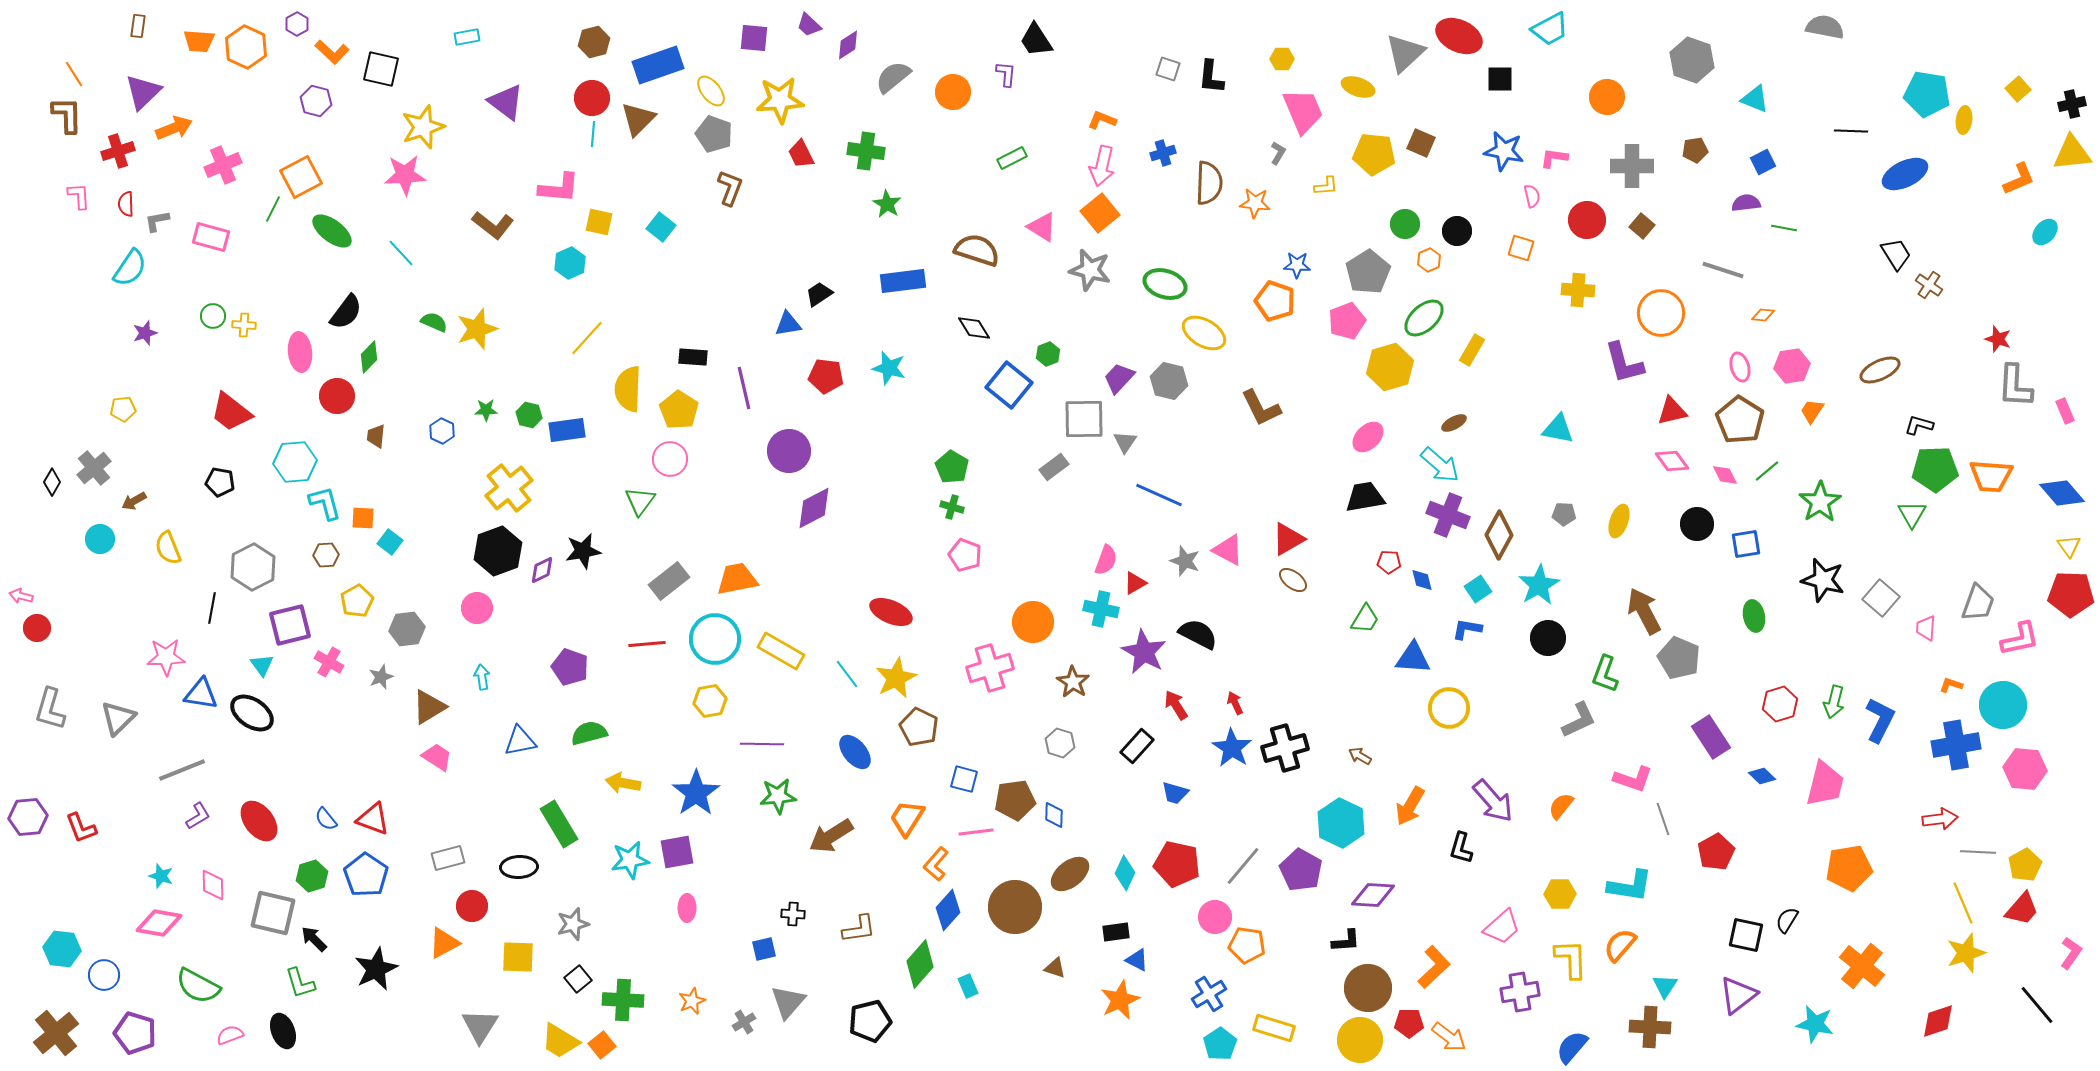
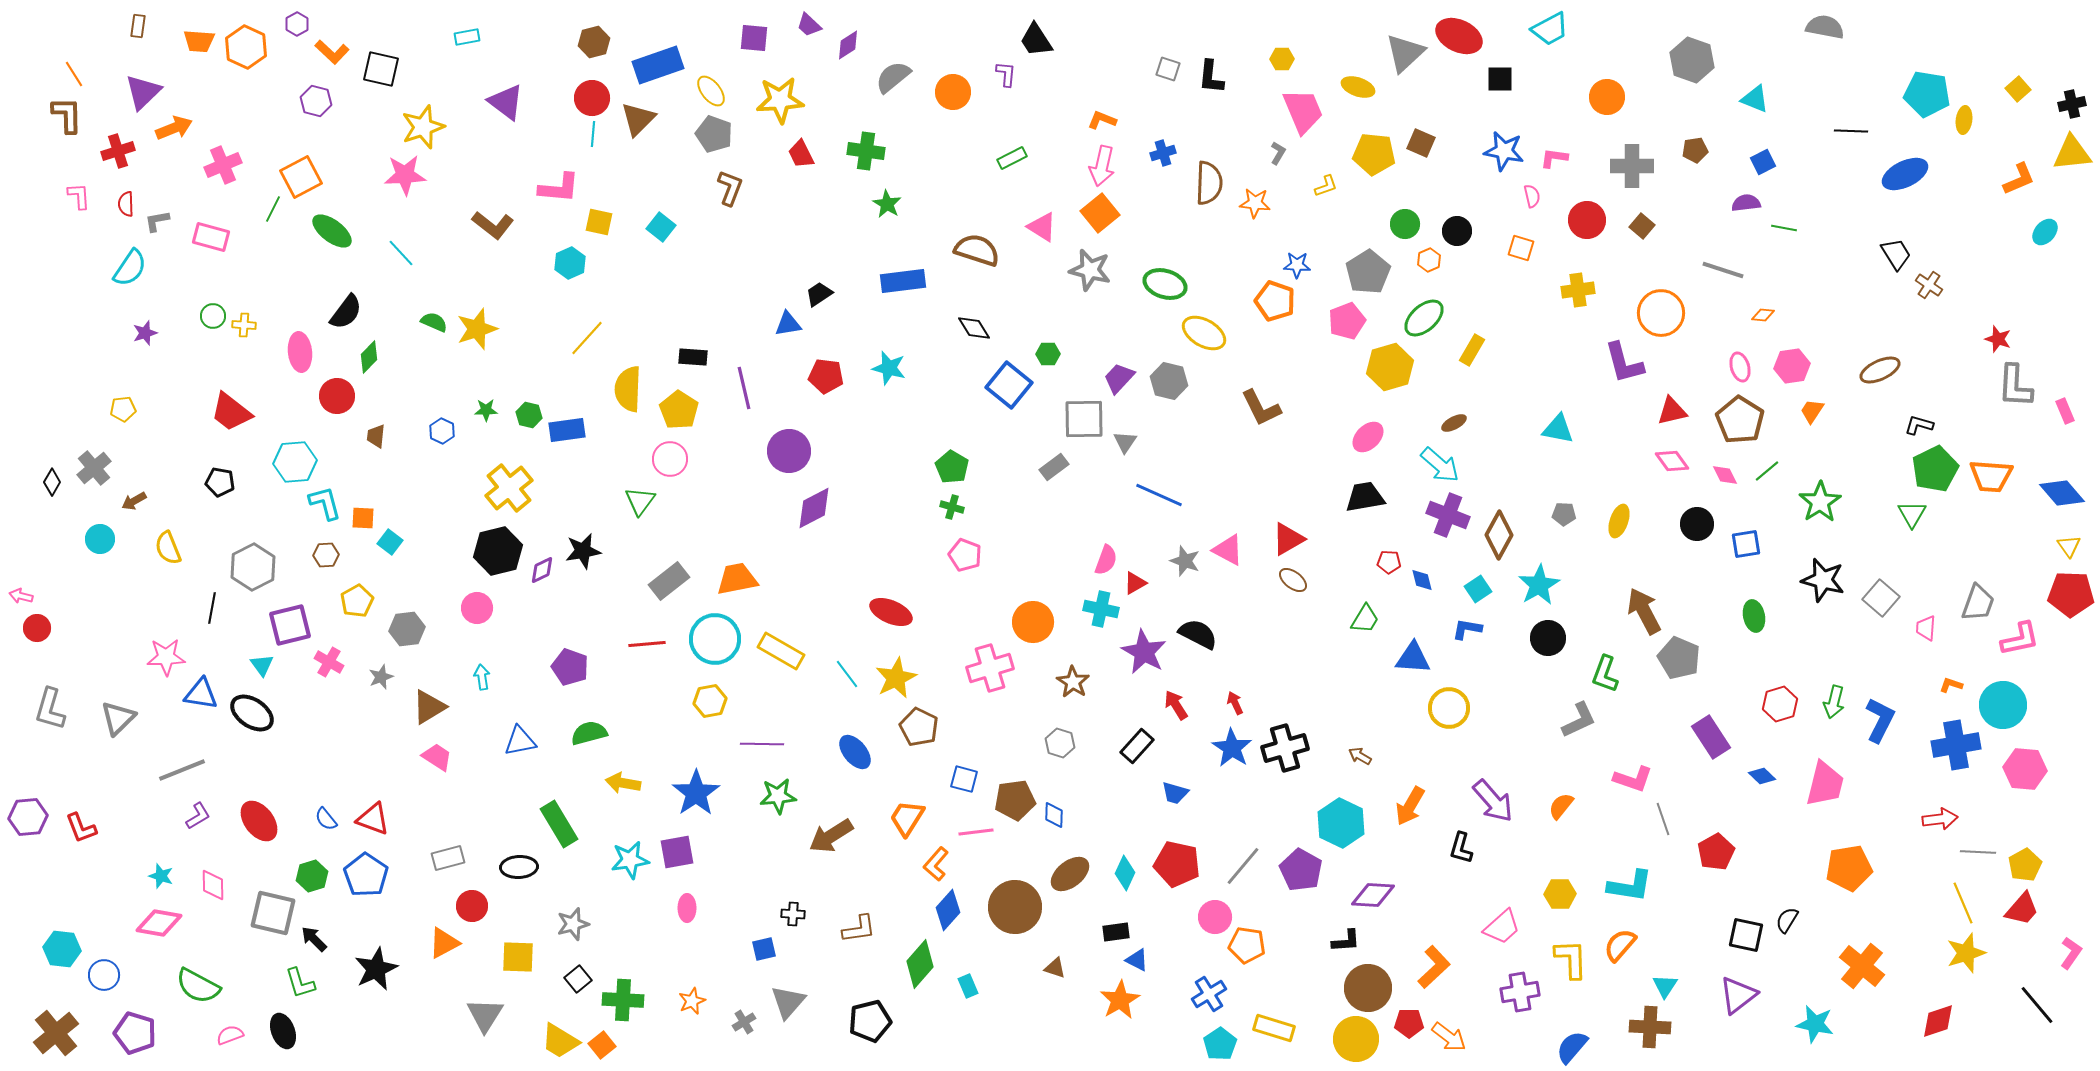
yellow L-shape at (1326, 186): rotated 15 degrees counterclockwise
yellow cross at (1578, 290): rotated 12 degrees counterclockwise
green hexagon at (1048, 354): rotated 20 degrees clockwise
green pentagon at (1935, 469): rotated 24 degrees counterclockwise
black hexagon at (498, 551): rotated 6 degrees clockwise
orange star at (1120, 1000): rotated 6 degrees counterclockwise
gray triangle at (480, 1026): moved 5 px right, 11 px up
yellow circle at (1360, 1040): moved 4 px left, 1 px up
